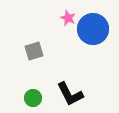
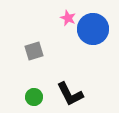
green circle: moved 1 px right, 1 px up
